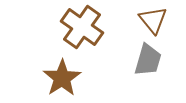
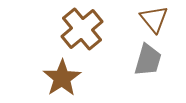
brown triangle: moved 1 px right, 1 px up
brown cross: moved 2 px down; rotated 15 degrees clockwise
